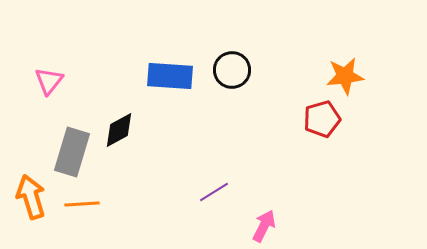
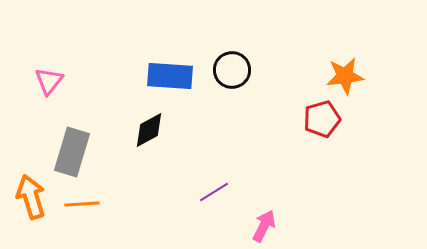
black diamond: moved 30 px right
